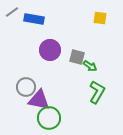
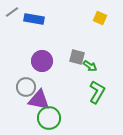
yellow square: rotated 16 degrees clockwise
purple circle: moved 8 px left, 11 px down
